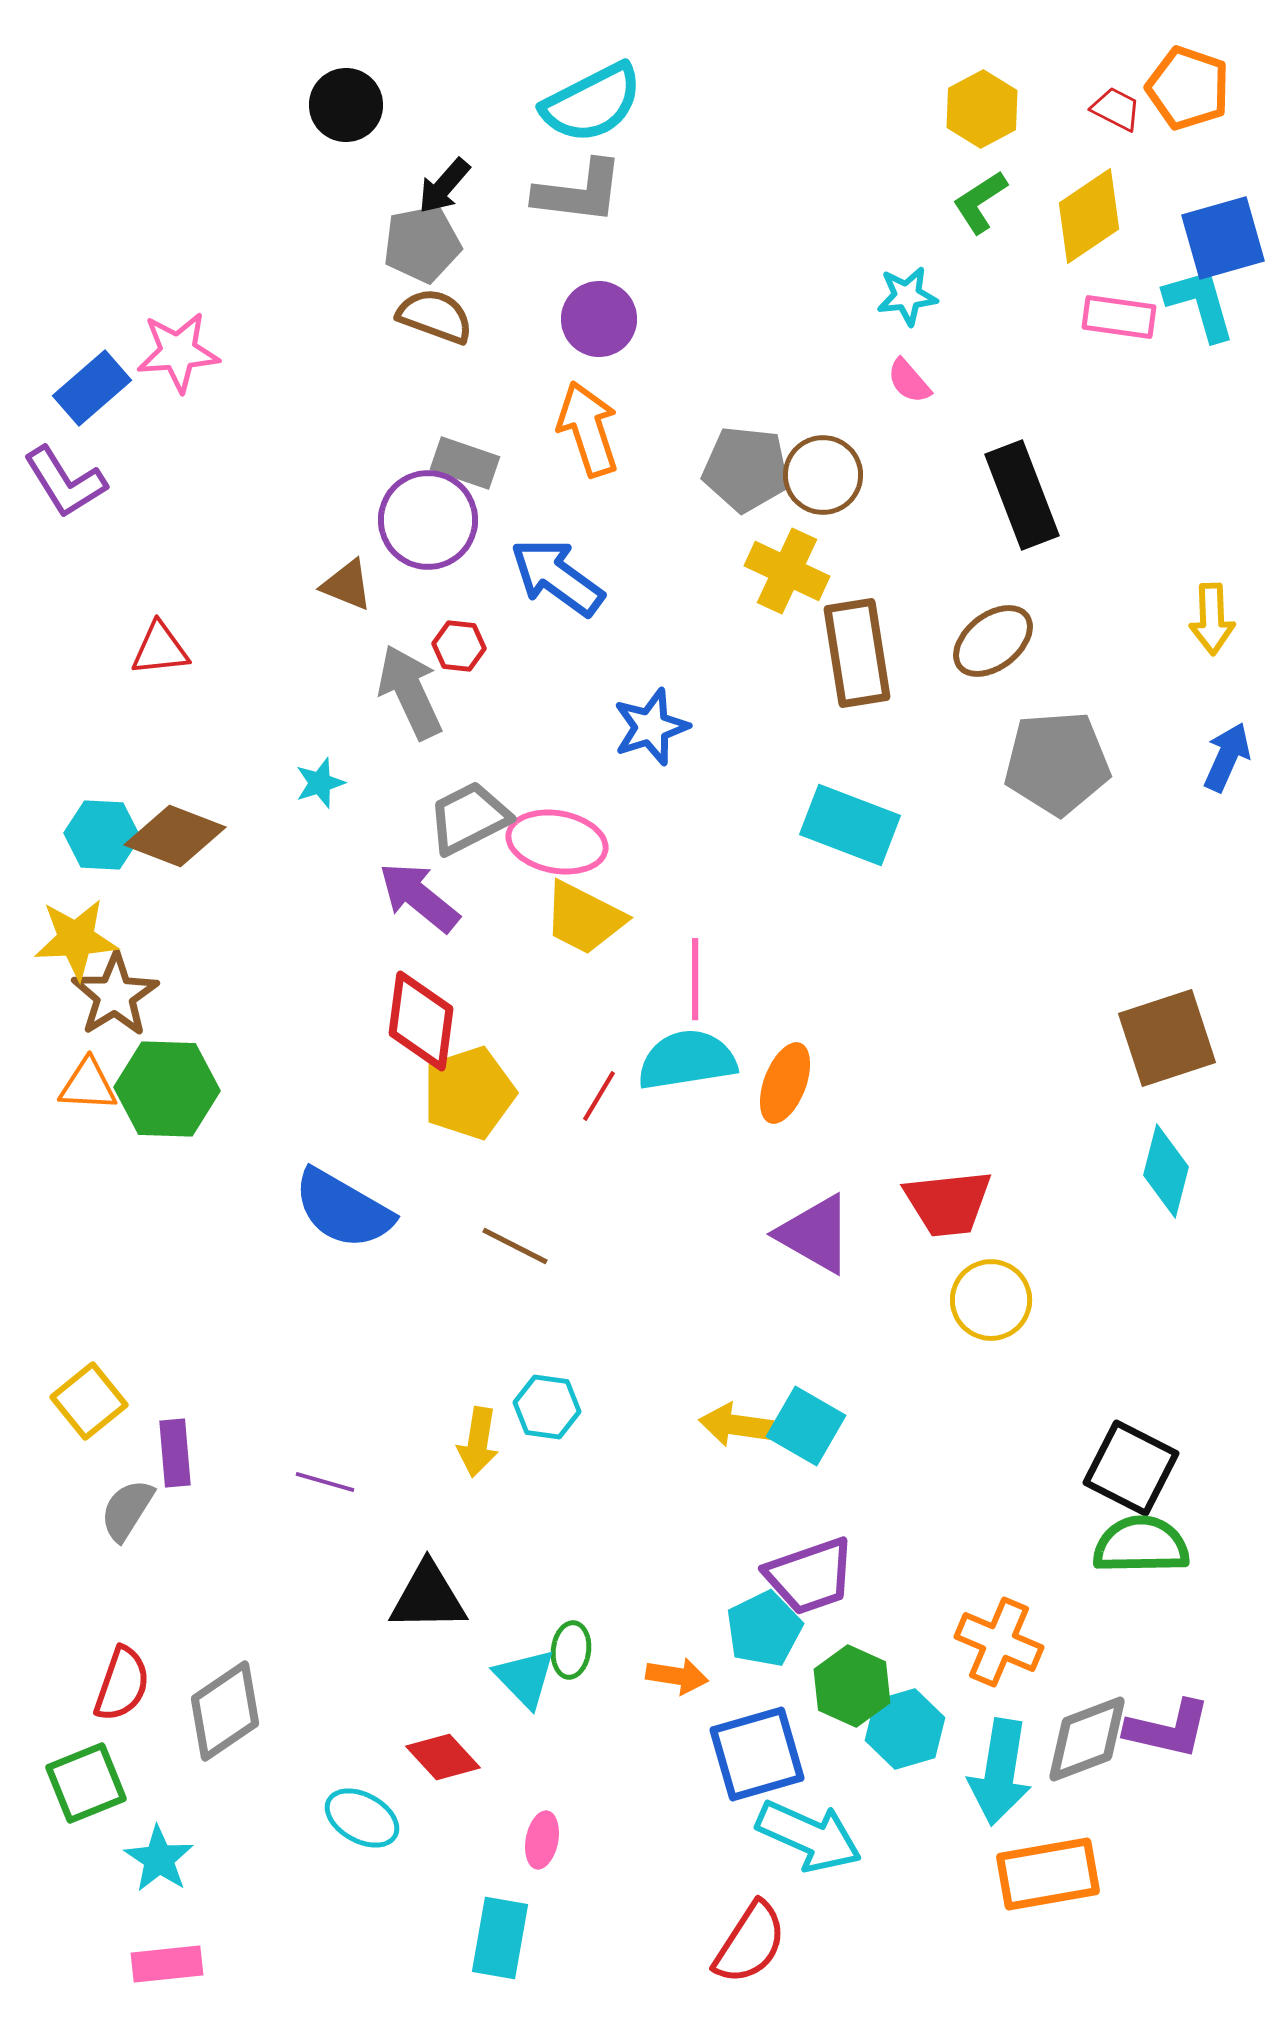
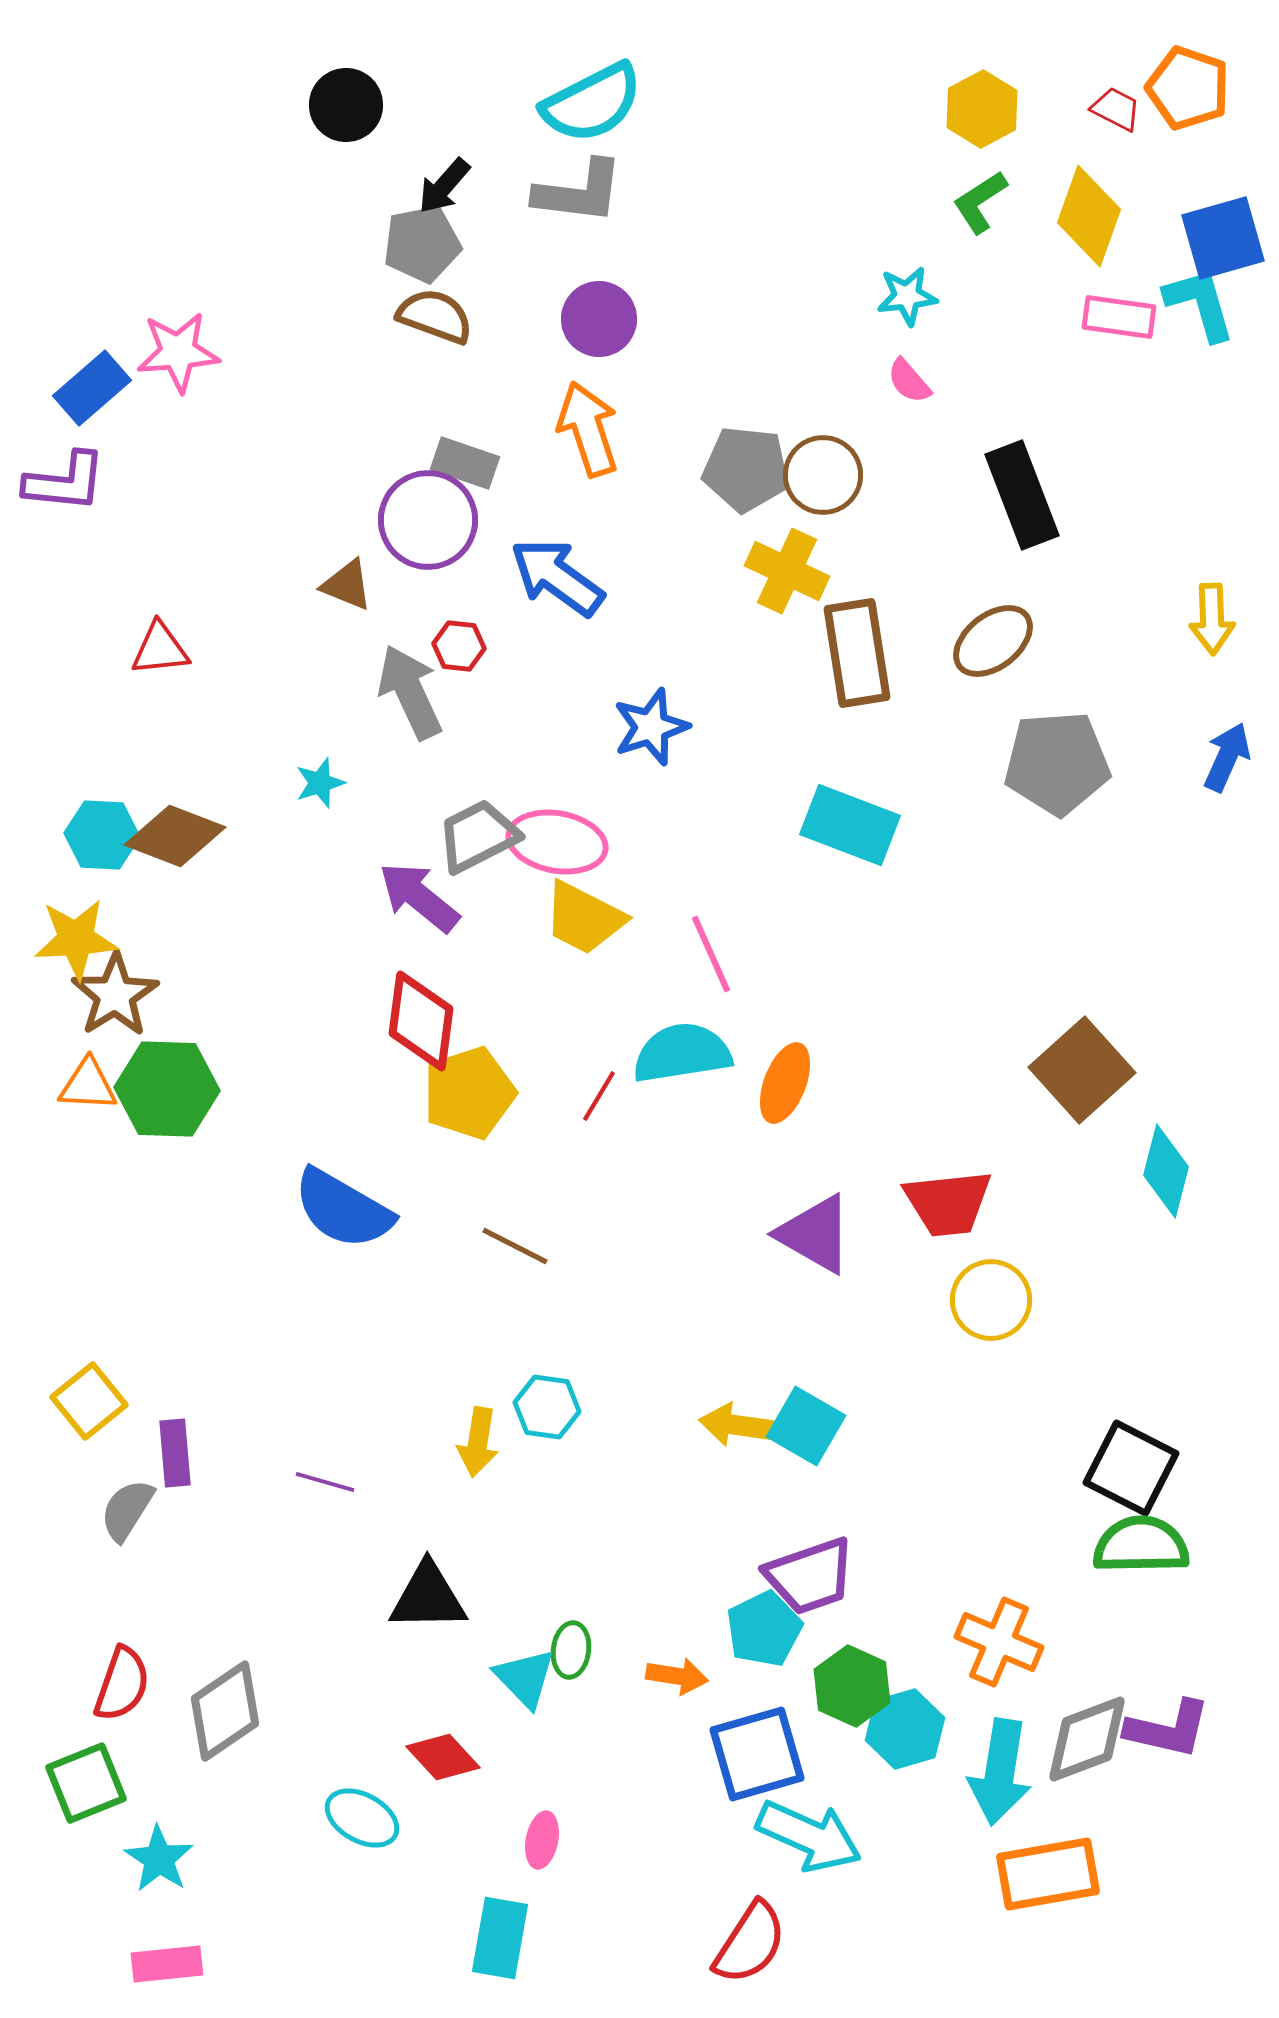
yellow diamond at (1089, 216): rotated 36 degrees counterclockwise
purple L-shape at (65, 482): rotated 52 degrees counterclockwise
gray trapezoid at (469, 818): moved 9 px right, 18 px down
pink line at (695, 979): moved 16 px right, 25 px up; rotated 24 degrees counterclockwise
brown square at (1167, 1038): moved 85 px left, 32 px down; rotated 24 degrees counterclockwise
cyan semicircle at (687, 1060): moved 5 px left, 7 px up
